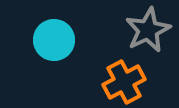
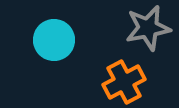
gray star: moved 2 px up; rotated 15 degrees clockwise
